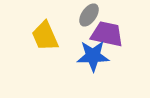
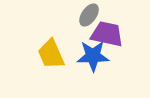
yellow trapezoid: moved 6 px right, 18 px down
